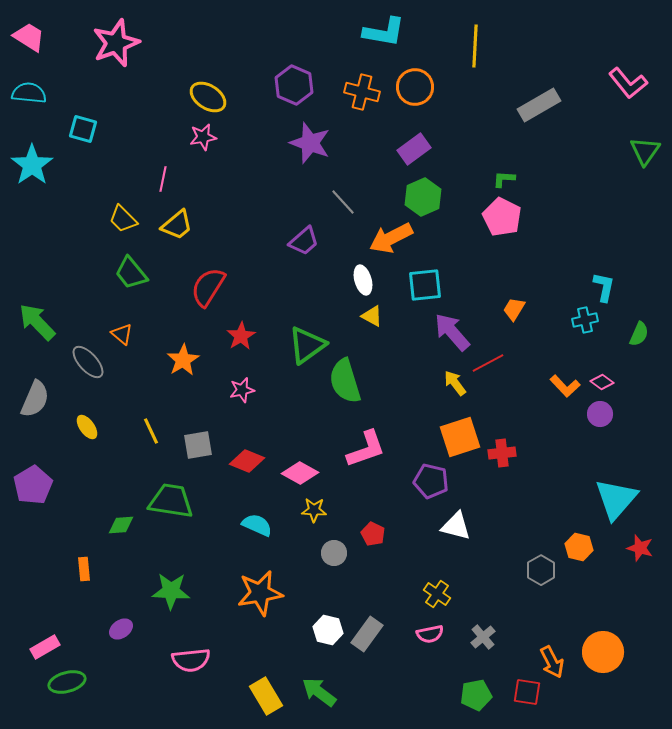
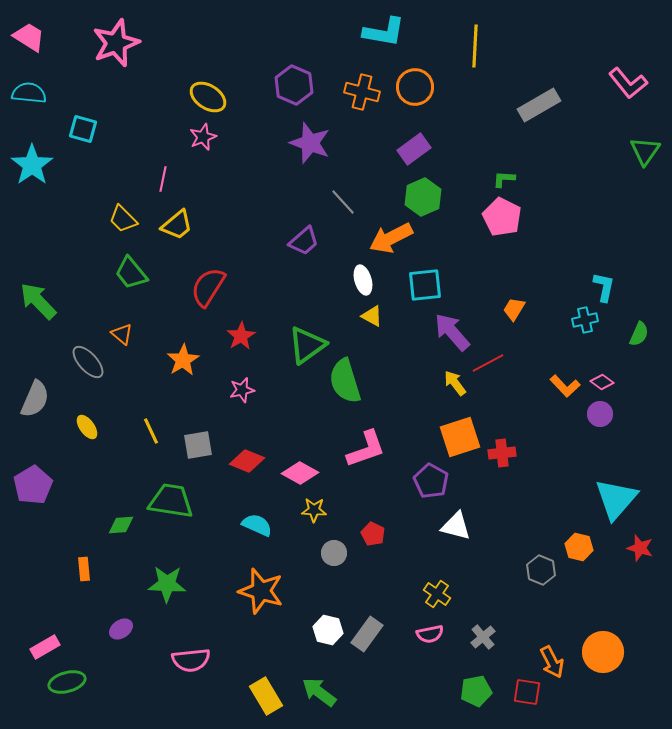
pink star at (203, 137): rotated 12 degrees counterclockwise
green arrow at (37, 322): moved 1 px right, 21 px up
purple pentagon at (431, 481): rotated 16 degrees clockwise
gray hexagon at (541, 570): rotated 8 degrees counterclockwise
green star at (171, 591): moved 4 px left, 7 px up
orange star at (260, 593): moved 1 px right, 2 px up; rotated 27 degrees clockwise
green pentagon at (476, 695): moved 4 px up
